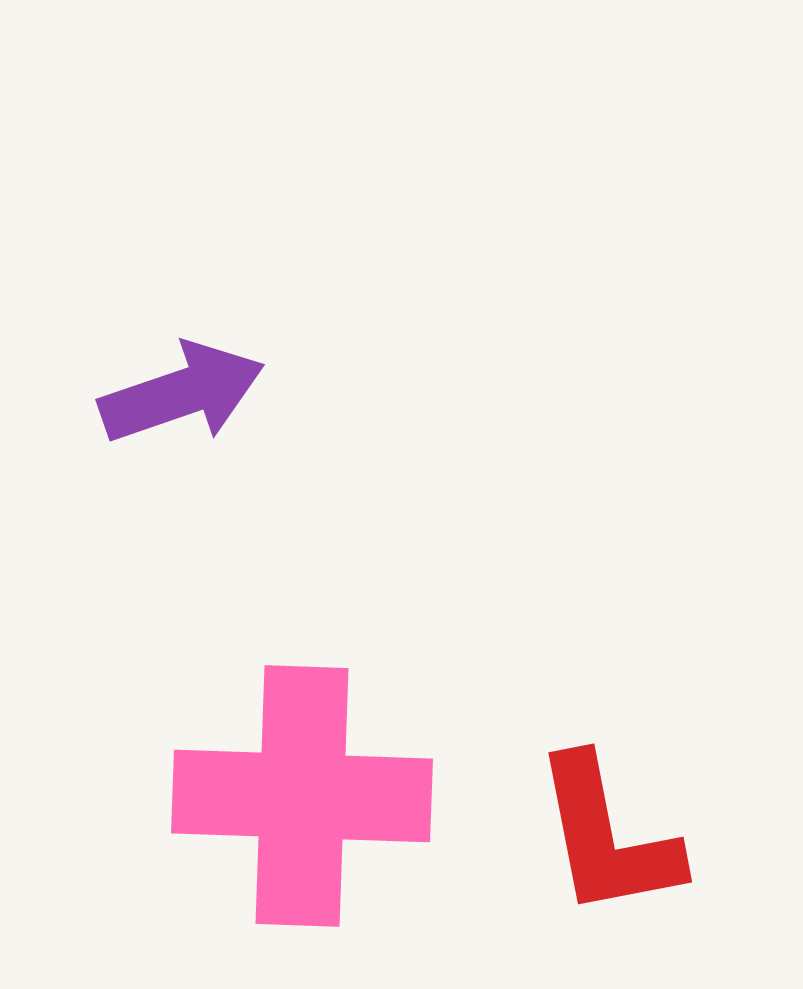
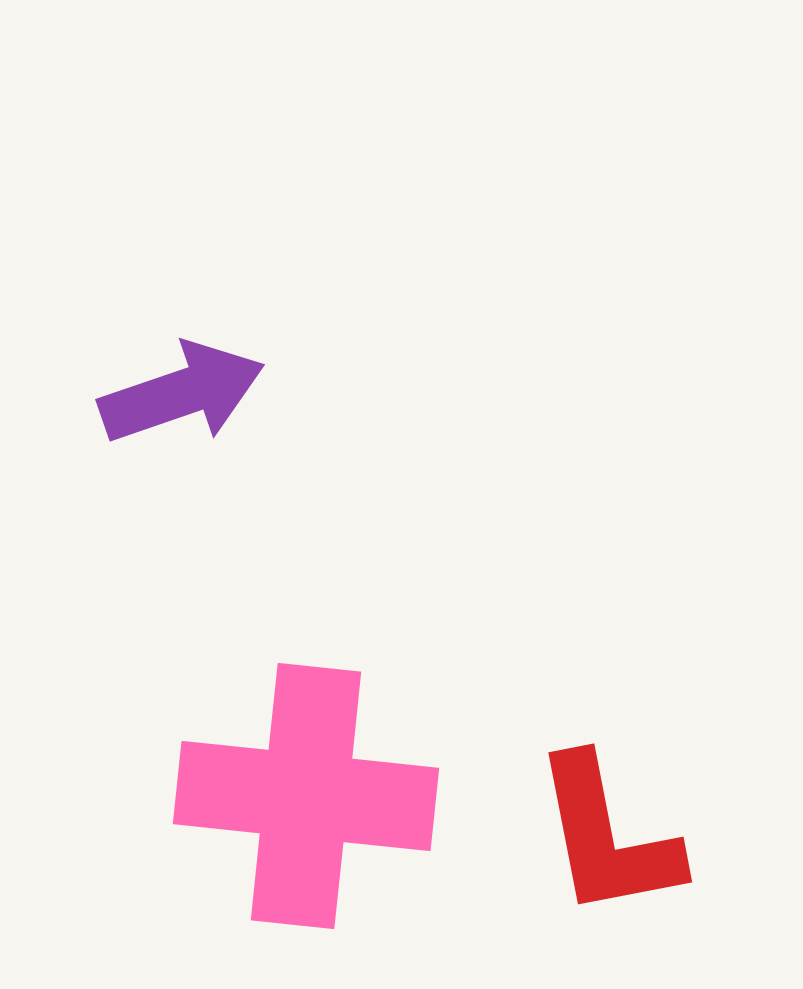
pink cross: moved 4 px right; rotated 4 degrees clockwise
